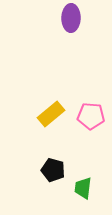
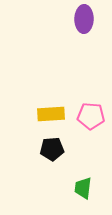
purple ellipse: moved 13 px right, 1 px down
yellow rectangle: rotated 36 degrees clockwise
black pentagon: moved 1 px left, 21 px up; rotated 20 degrees counterclockwise
